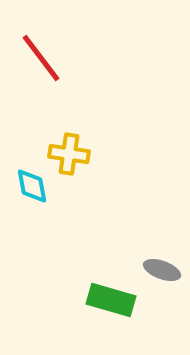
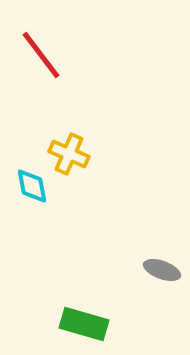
red line: moved 3 px up
yellow cross: rotated 15 degrees clockwise
green rectangle: moved 27 px left, 24 px down
